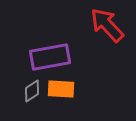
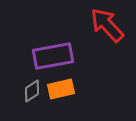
purple rectangle: moved 3 px right, 1 px up
orange rectangle: rotated 16 degrees counterclockwise
